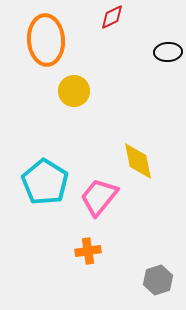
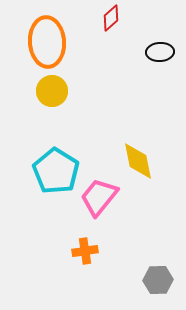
red diamond: moved 1 px left, 1 px down; rotated 16 degrees counterclockwise
orange ellipse: moved 1 px right, 2 px down
black ellipse: moved 8 px left
yellow circle: moved 22 px left
cyan pentagon: moved 11 px right, 11 px up
orange cross: moved 3 px left
gray hexagon: rotated 16 degrees clockwise
